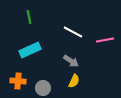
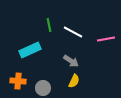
green line: moved 20 px right, 8 px down
pink line: moved 1 px right, 1 px up
